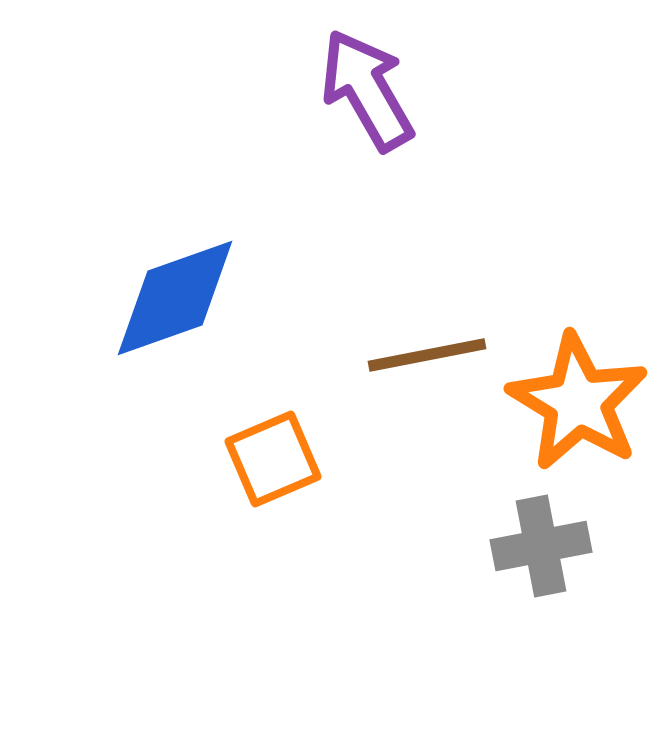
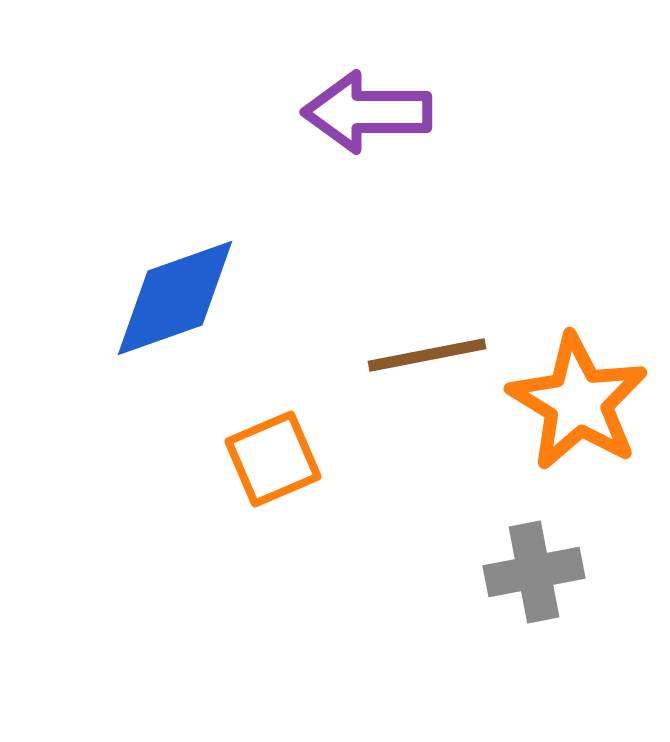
purple arrow: moved 22 px down; rotated 60 degrees counterclockwise
gray cross: moved 7 px left, 26 px down
